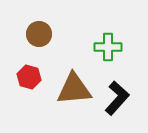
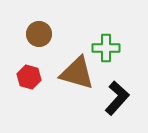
green cross: moved 2 px left, 1 px down
brown triangle: moved 3 px right, 16 px up; rotated 21 degrees clockwise
